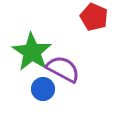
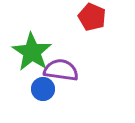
red pentagon: moved 2 px left
purple semicircle: moved 2 px left, 1 px down; rotated 20 degrees counterclockwise
